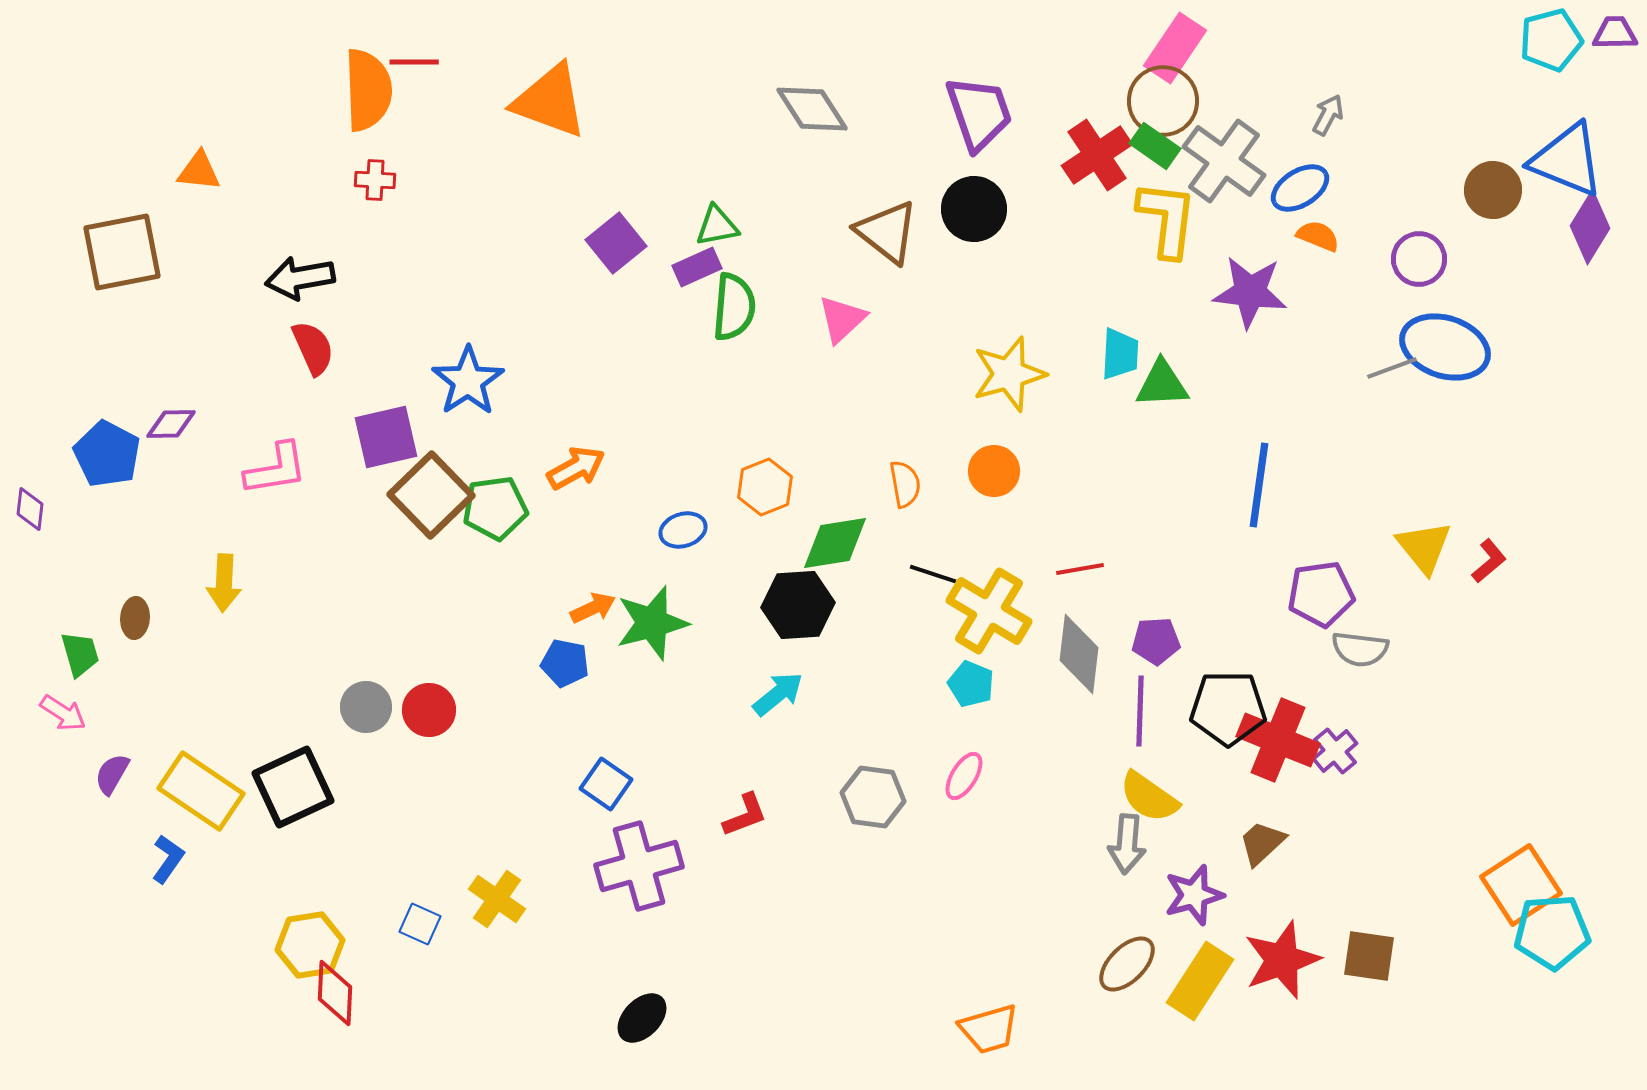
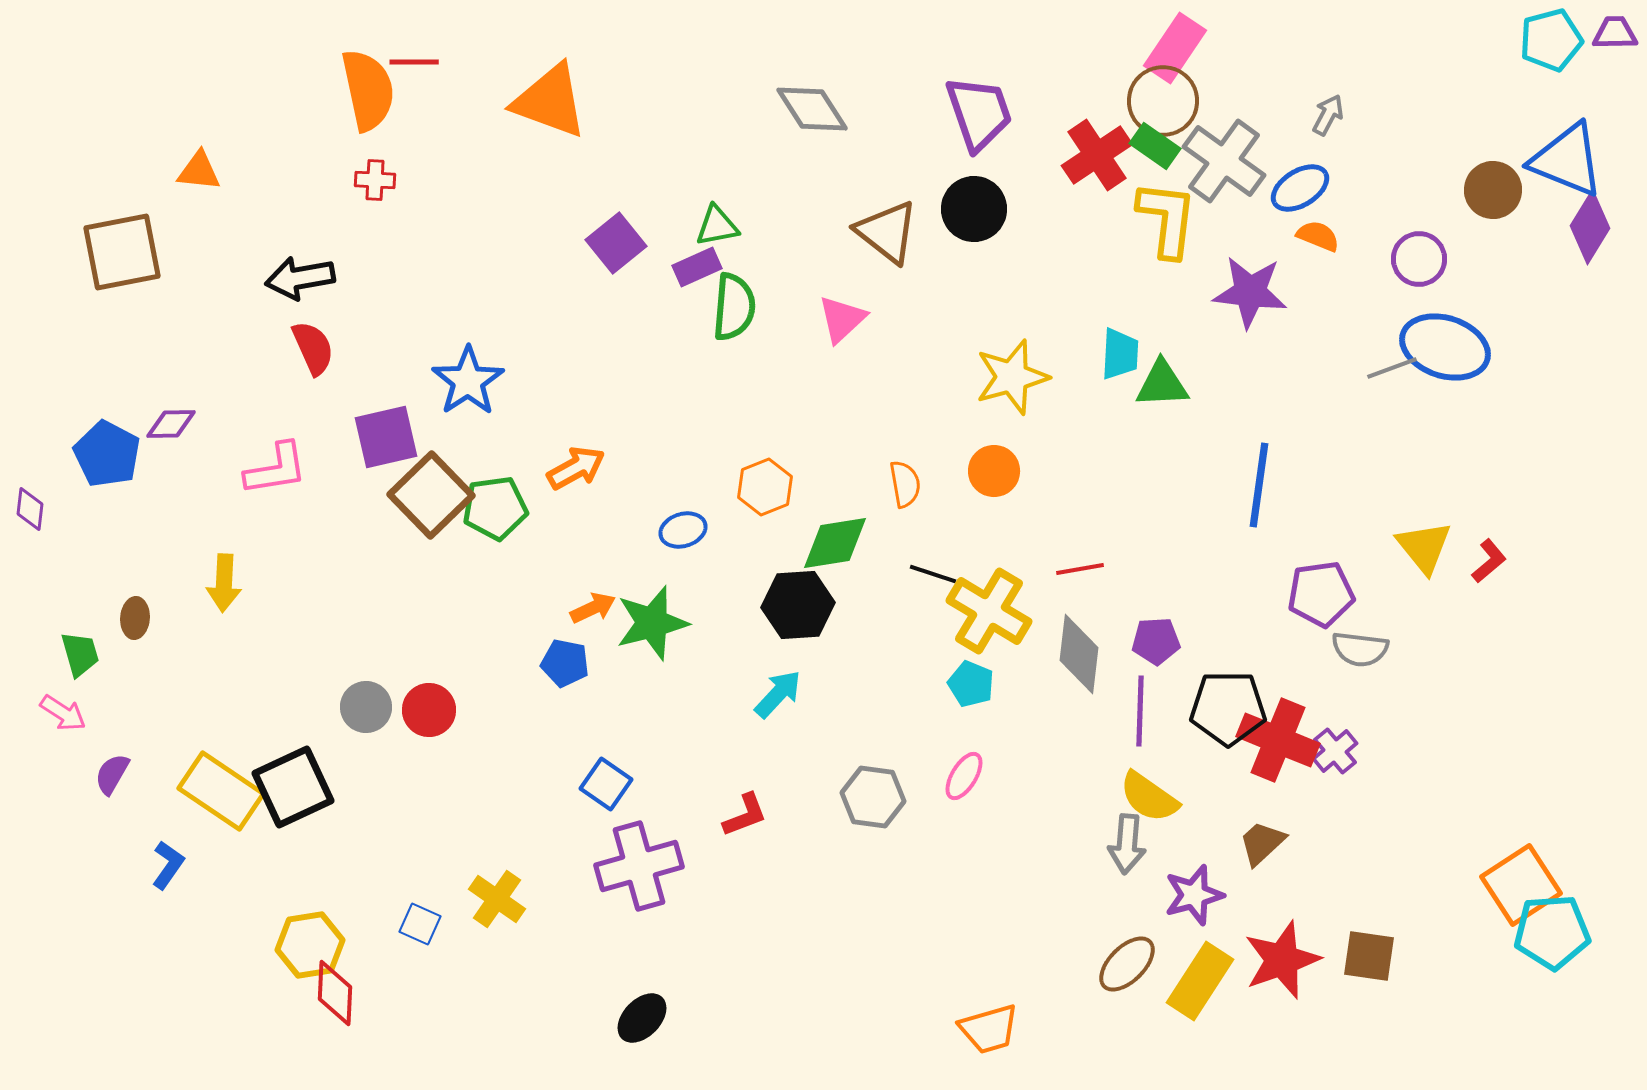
orange semicircle at (368, 90): rotated 10 degrees counterclockwise
yellow star at (1009, 374): moved 3 px right, 3 px down
cyan arrow at (778, 694): rotated 8 degrees counterclockwise
yellow rectangle at (201, 791): moved 20 px right
blue L-shape at (168, 859): moved 6 px down
